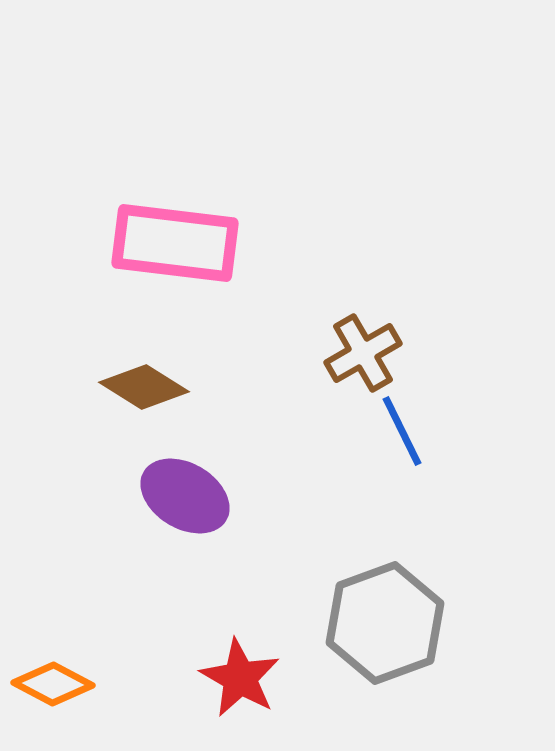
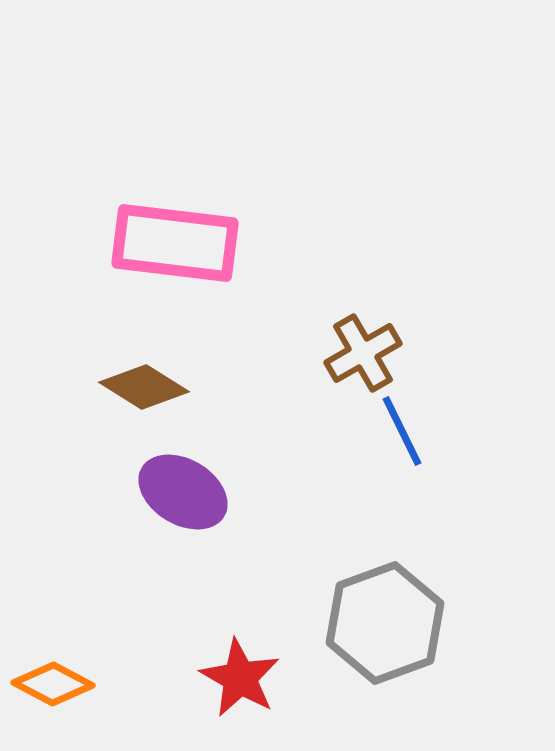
purple ellipse: moved 2 px left, 4 px up
